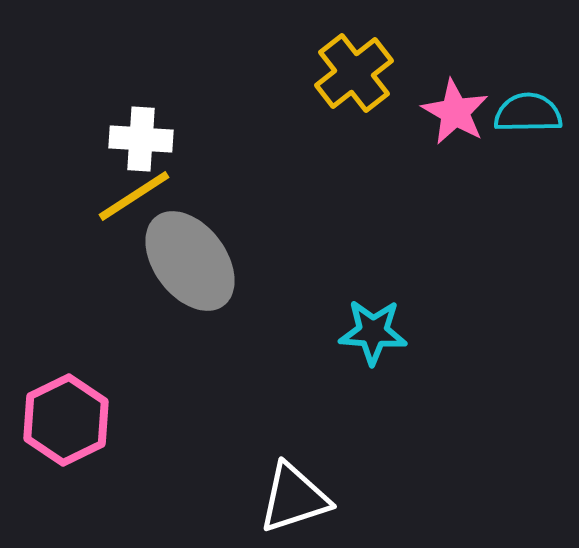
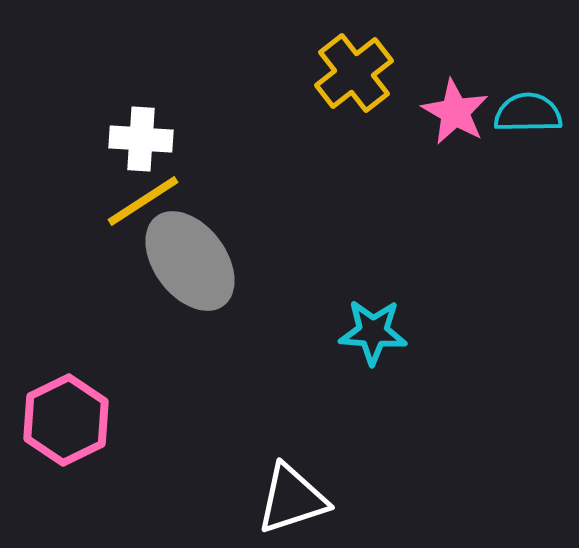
yellow line: moved 9 px right, 5 px down
white triangle: moved 2 px left, 1 px down
